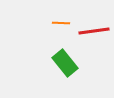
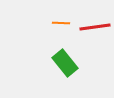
red line: moved 1 px right, 4 px up
